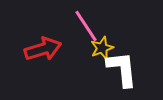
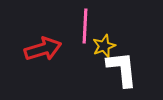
pink line: moved 1 px left; rotated 36 degrees clockwise
yellow star: moved 2 px right, 2 px up
